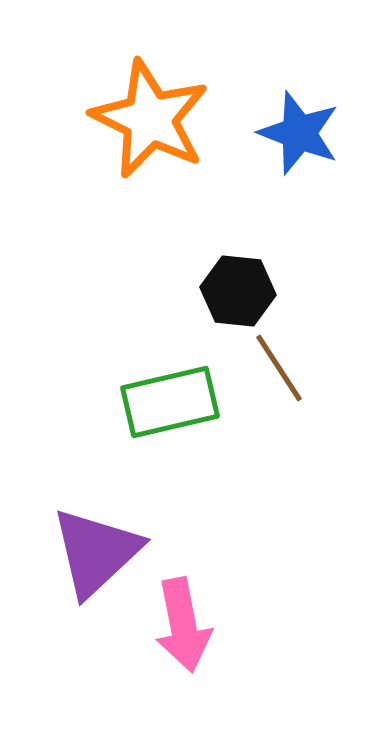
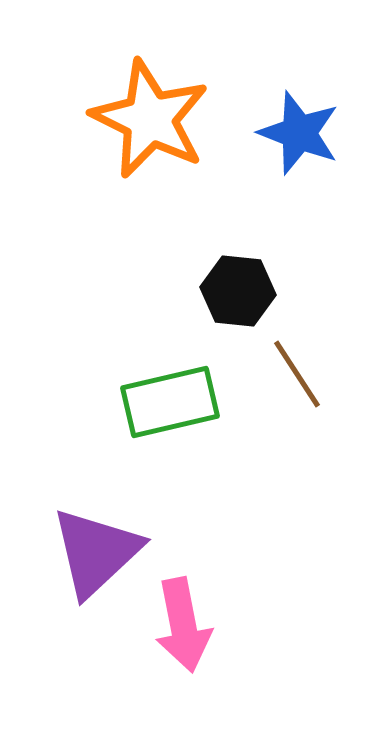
brown line: moved 18 px right, 6 px down
